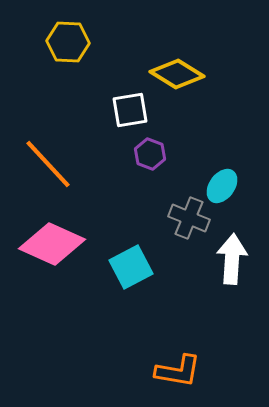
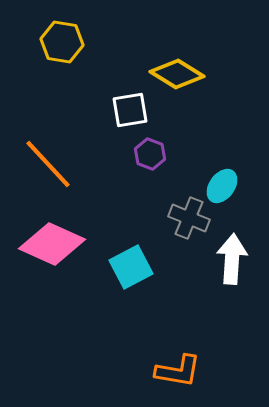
yellow hexagon: moved 6 px left; rotated 6 degrees clockwise
